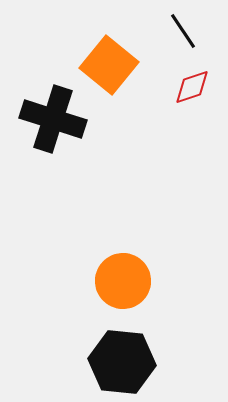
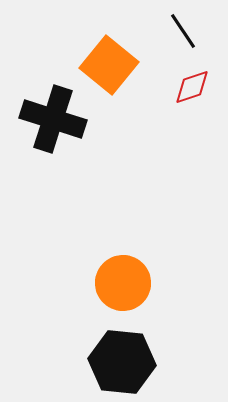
orange circle: moved 2 px down
